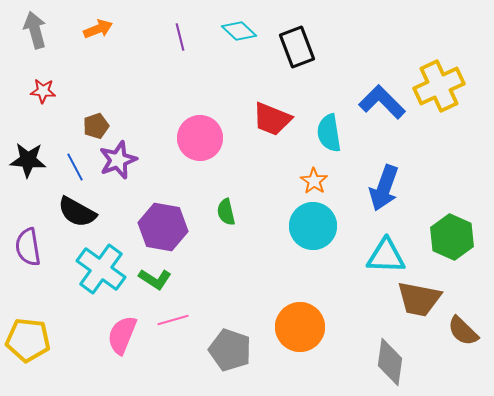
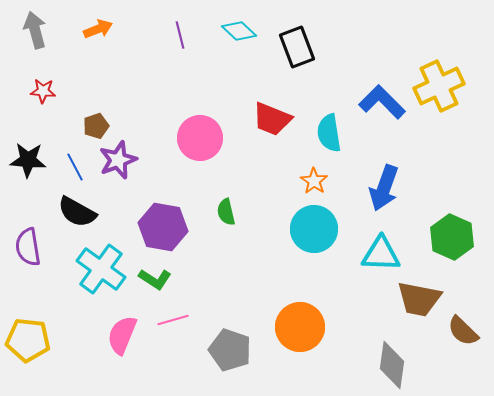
purple line: moved 2 px up
cyan circle: moved 1 px right, 3 px down
cyan triangle: moved 5 px left, 2 px up
gray diamond: moved 2 px right, 3 px down
